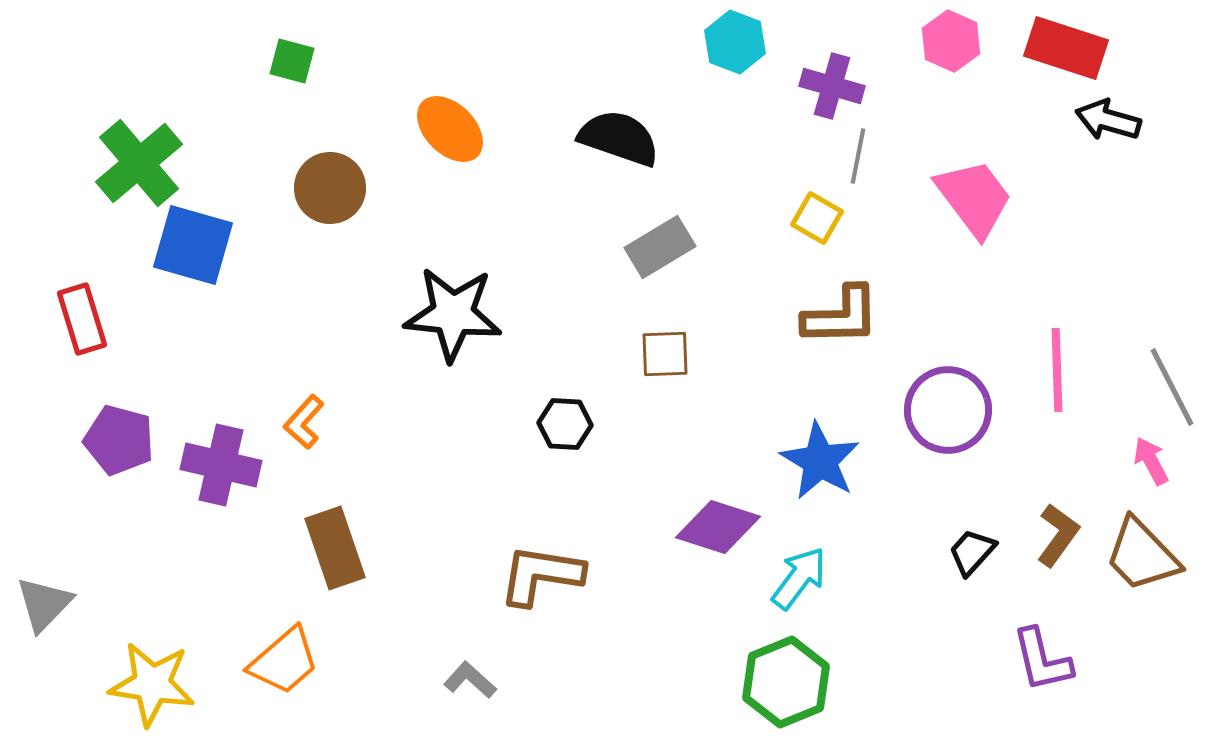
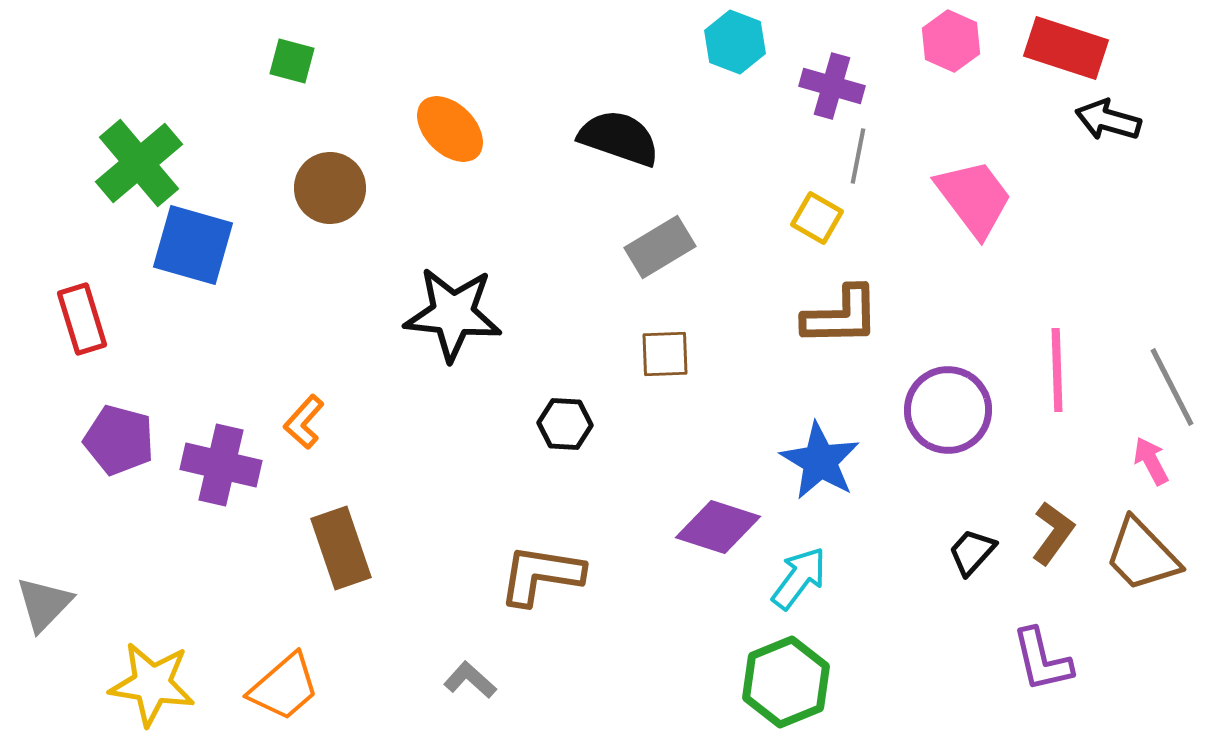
brown L-shape at (1058, 535): moved 5 px left, 2 px up
brown rectangle at (335, 548): moved 6 px right
orange trapezoid at (284, 661): moved 26 px down
